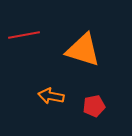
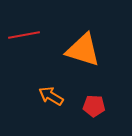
orange arrow: rotated 20 degrees clockwise
red pentagon: rotated 15 degrees clockwise
